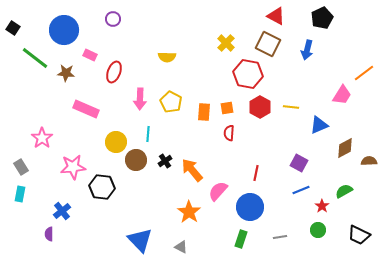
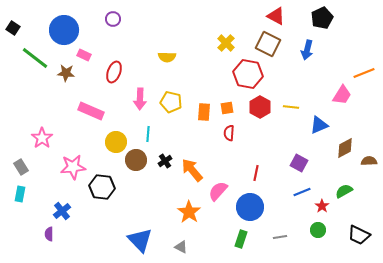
pink rectangle at (90, 55): moved 6 px left
orange line at (364, 73): rotated 15 degrees clockwise
yellow pentagon at (171, 102): rotated 15 degrees counterclockwise
pink rectangle at (86, 109): moved 5 px right, 2 px down
blue line at (301, 190): moved 1 px right, 2 px down
